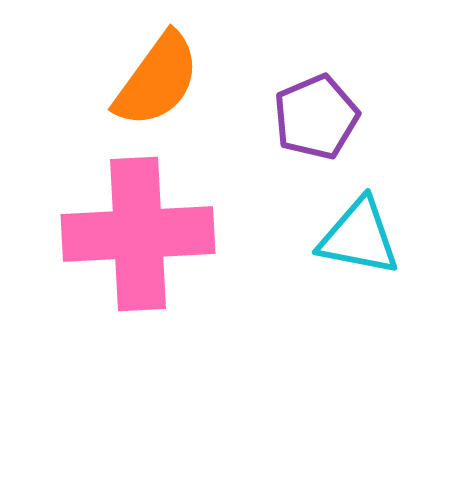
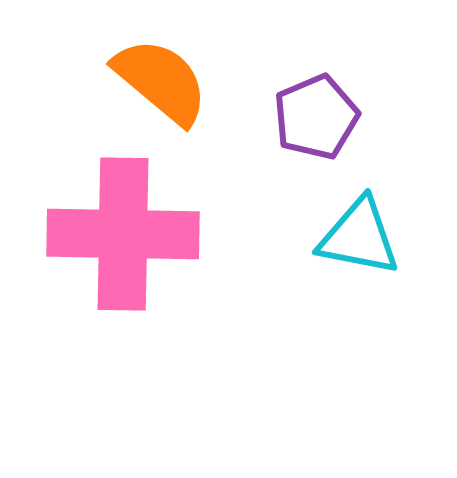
orange semicircle: moved 4 px right, 1 px down; rotated 86 degrees counterclockwise
pink cross: moved 15 px left; rotated 4 degrees clockwise
